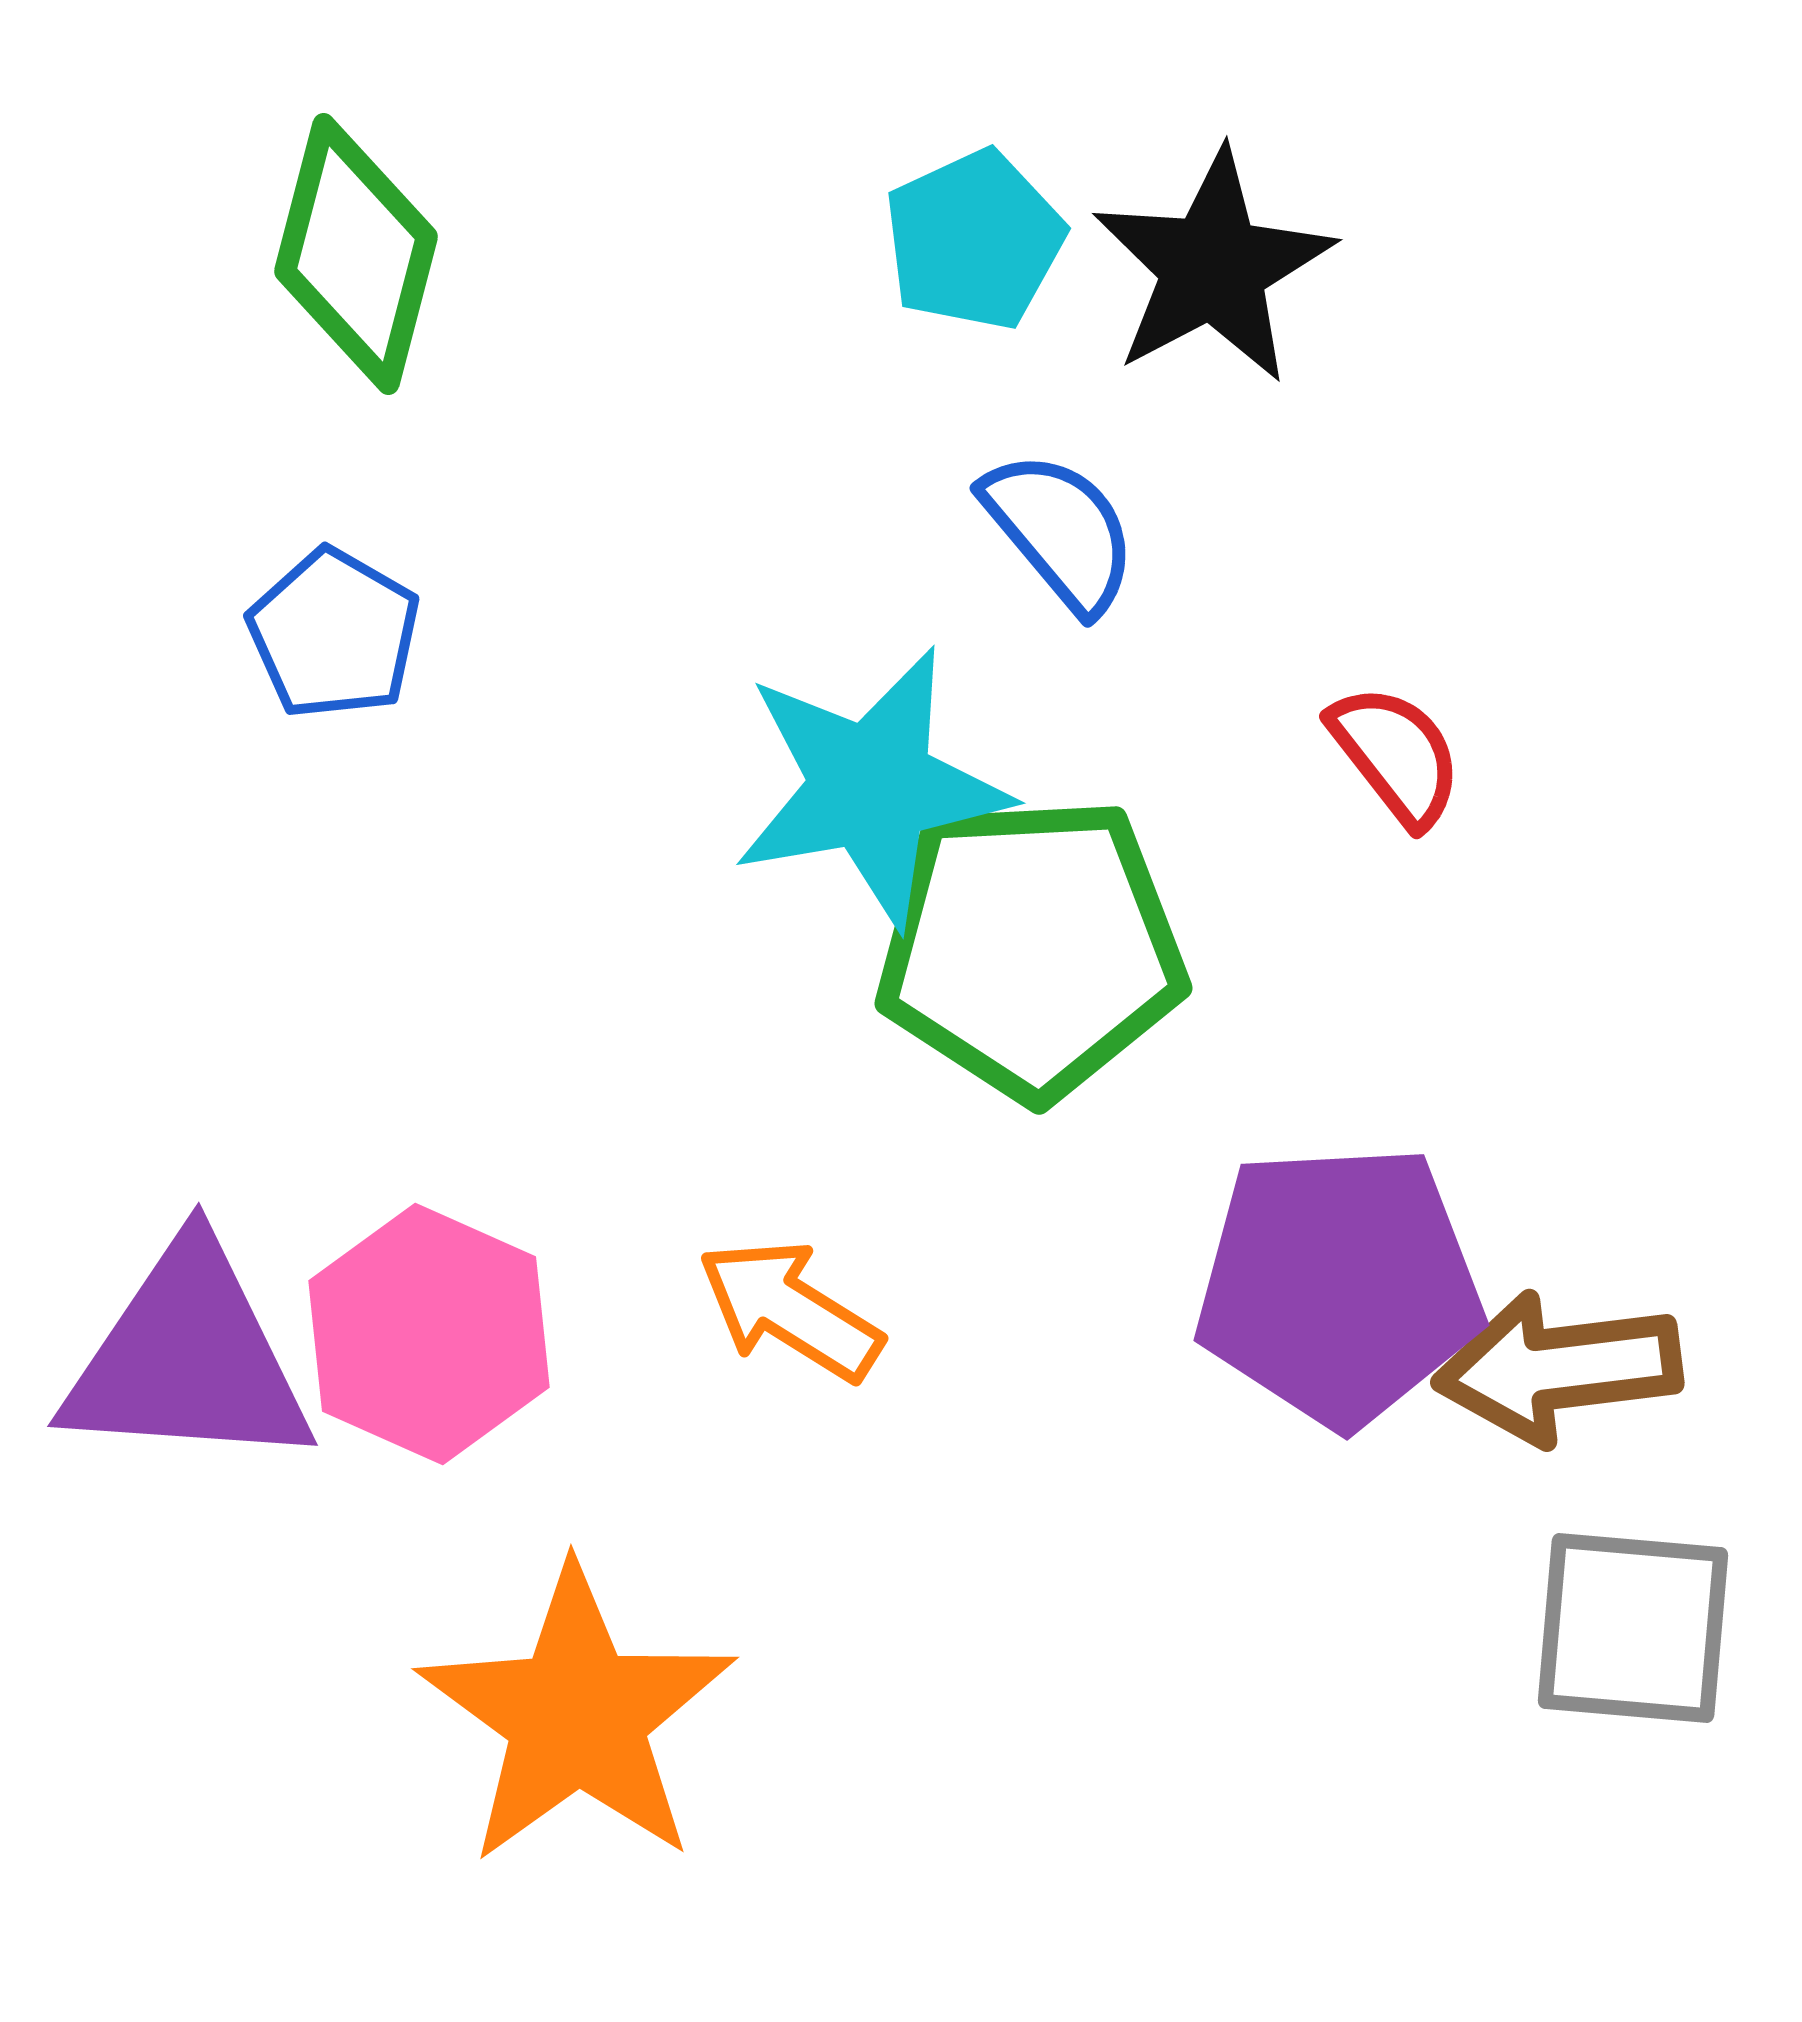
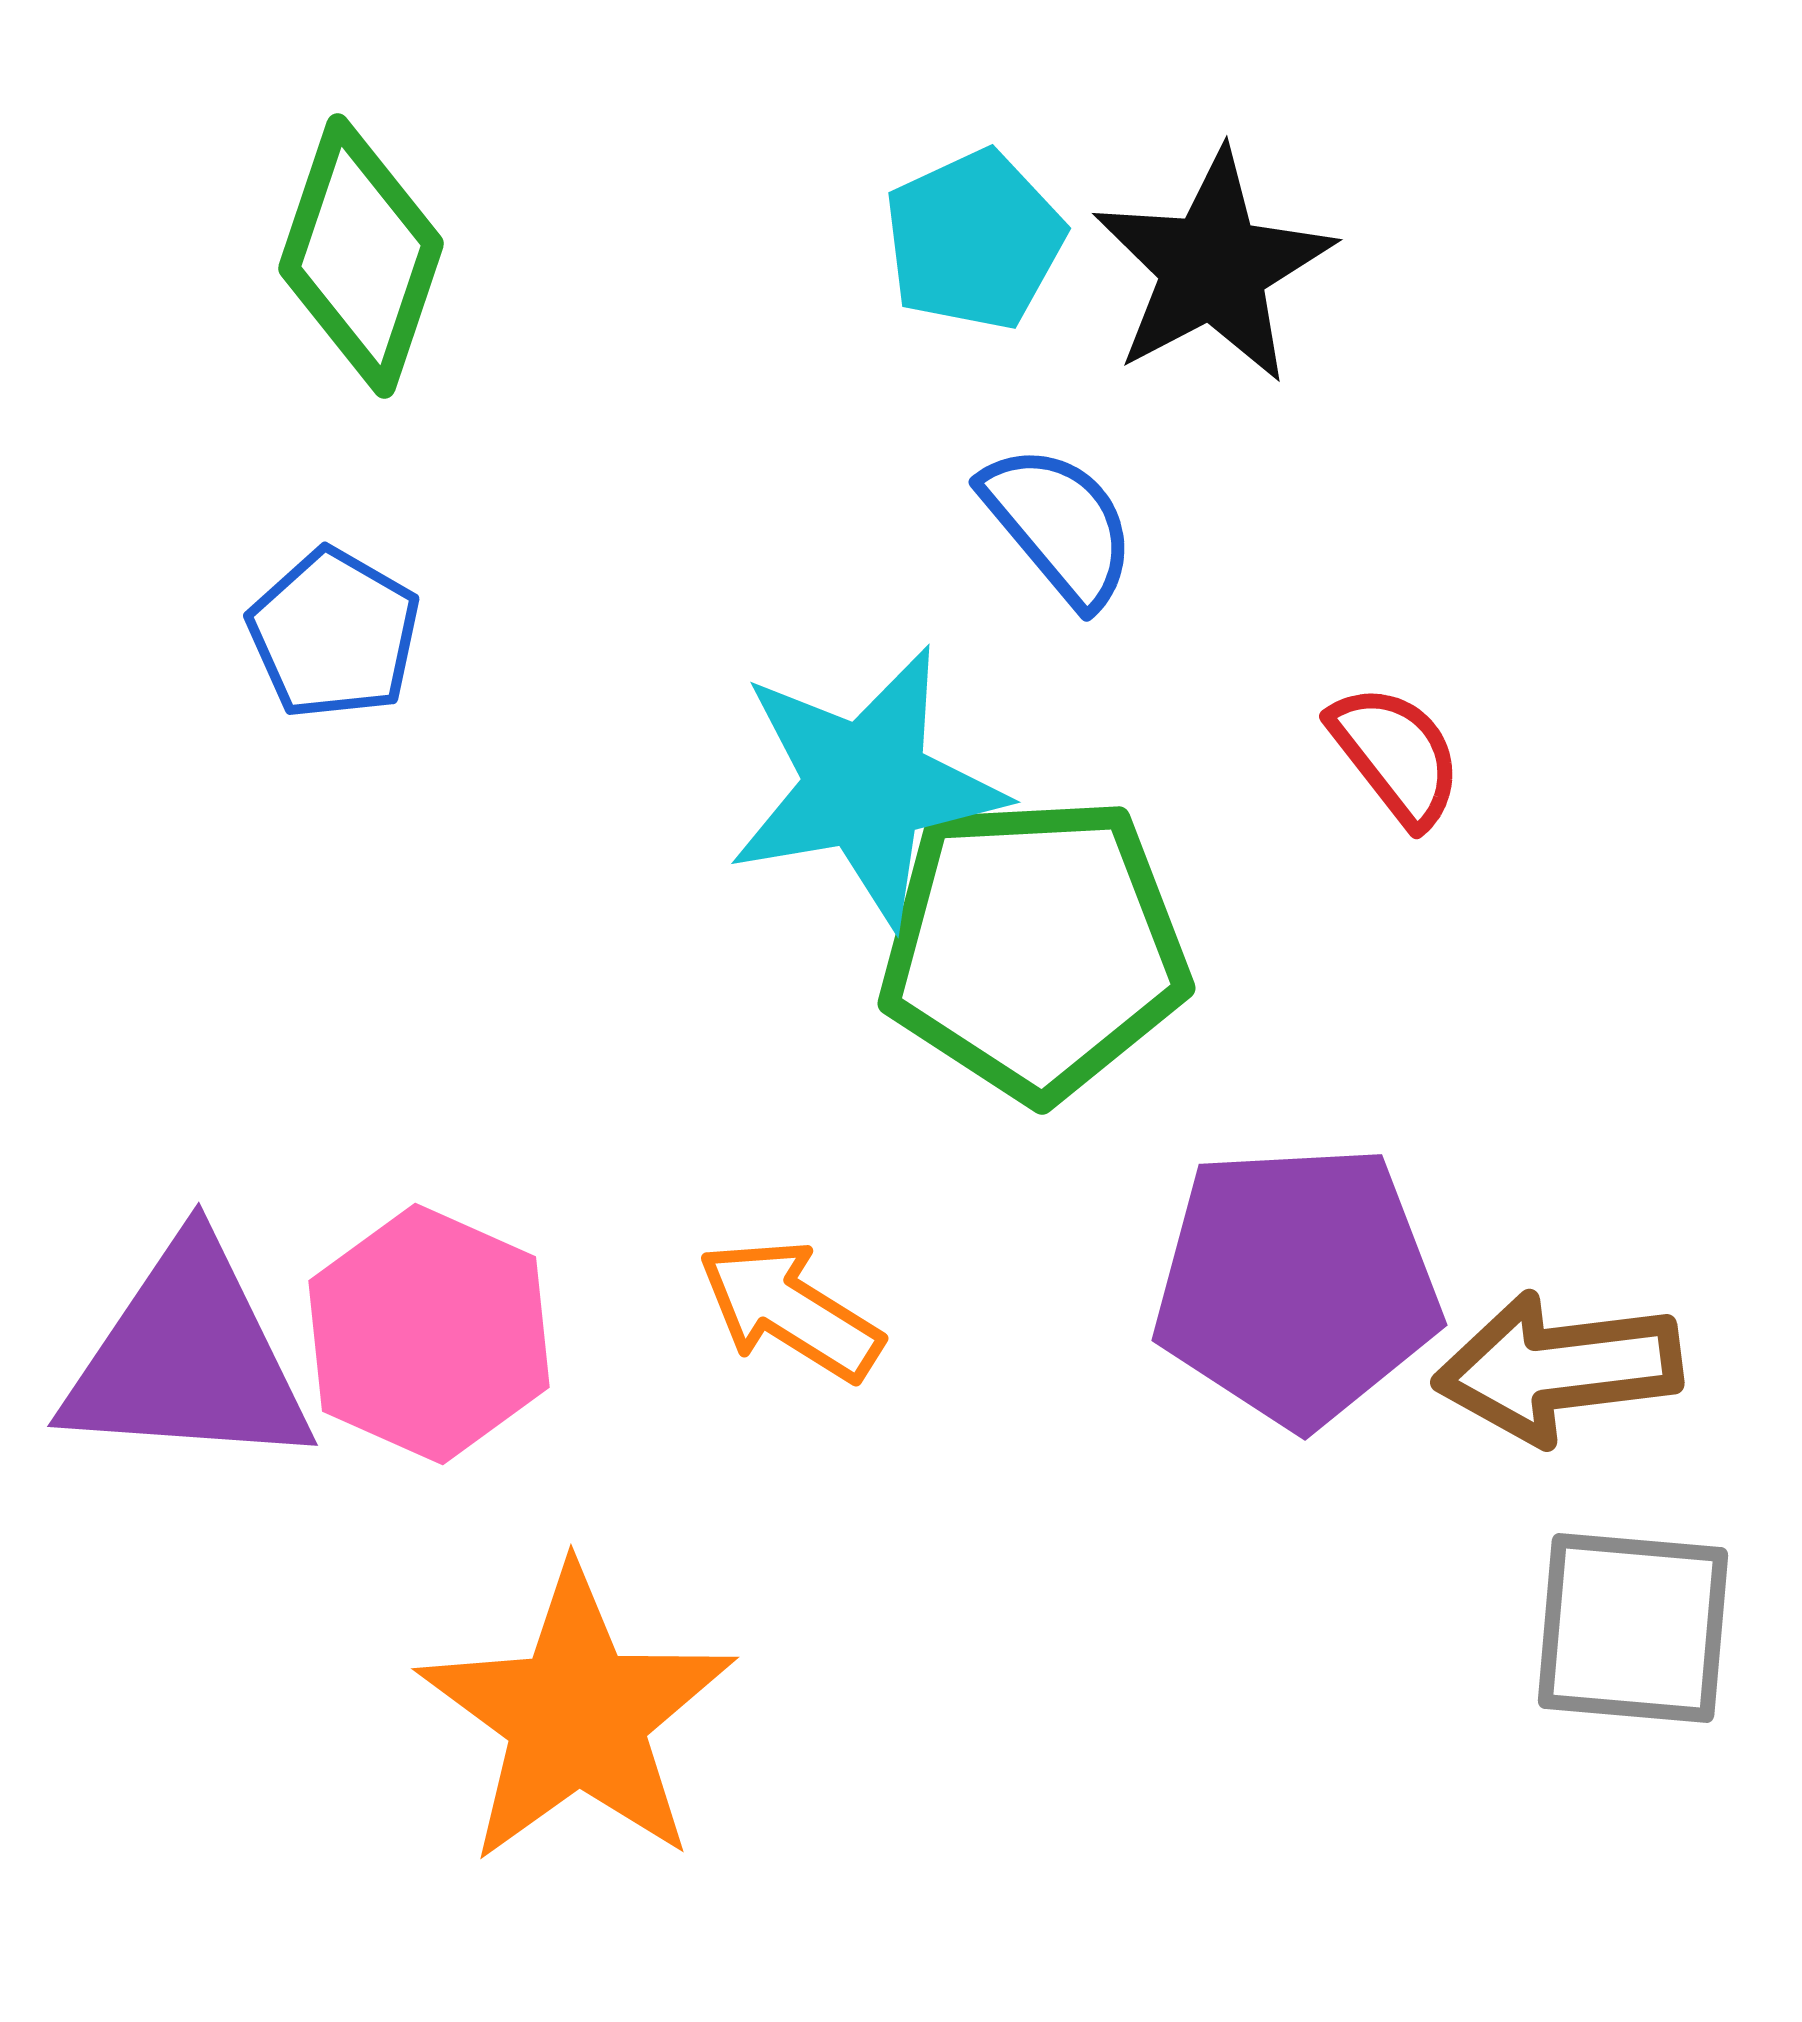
green diamond: moved 5 px right, 2 px down; rotated 4 degrees clockwise
blue semicircle: moved 1 px left, 6 px up
cyan star: moved 5 px left, 1 px up
green pentagon: moved 3 px right
purple pentagon: moved 42 px left
